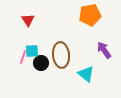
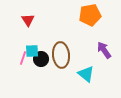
pink line: moved 1 px down
black circle: moved 4 px up
